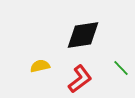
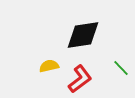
yellow semicircle: moved 9 px right
